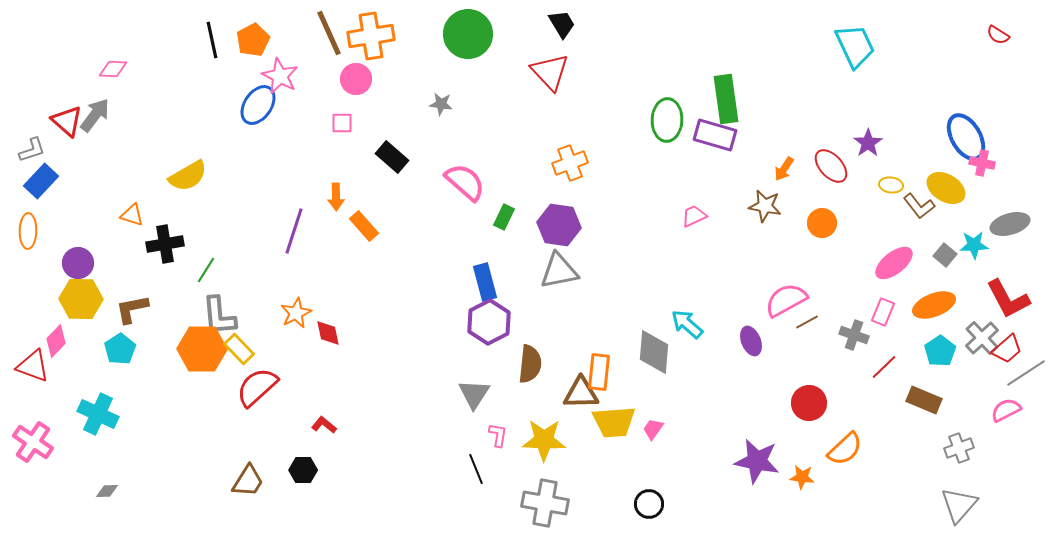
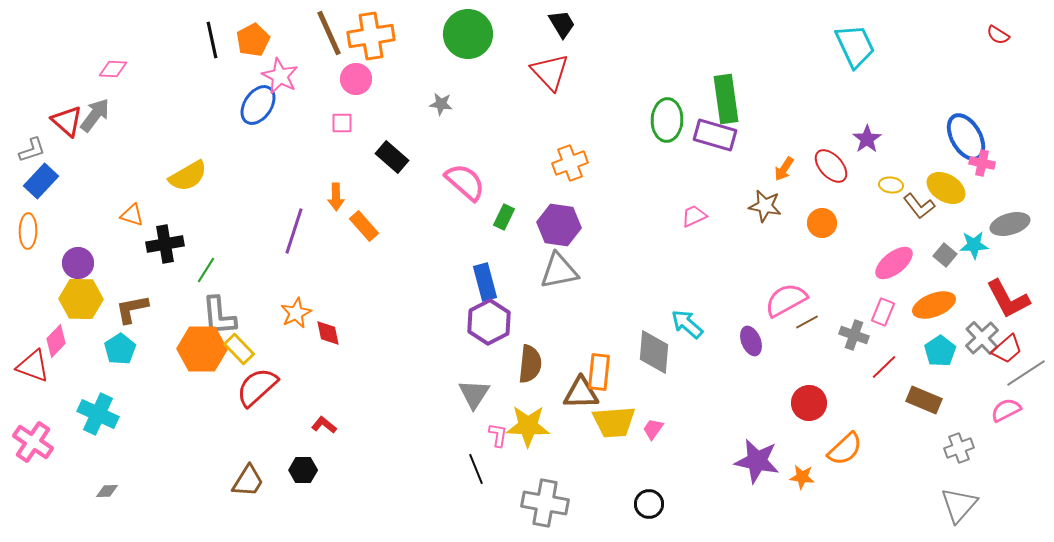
purple star at (868, 143): moved 1 px left, 4 px up
yellow star at (544, 440): moved 16 px left, 14 px up
